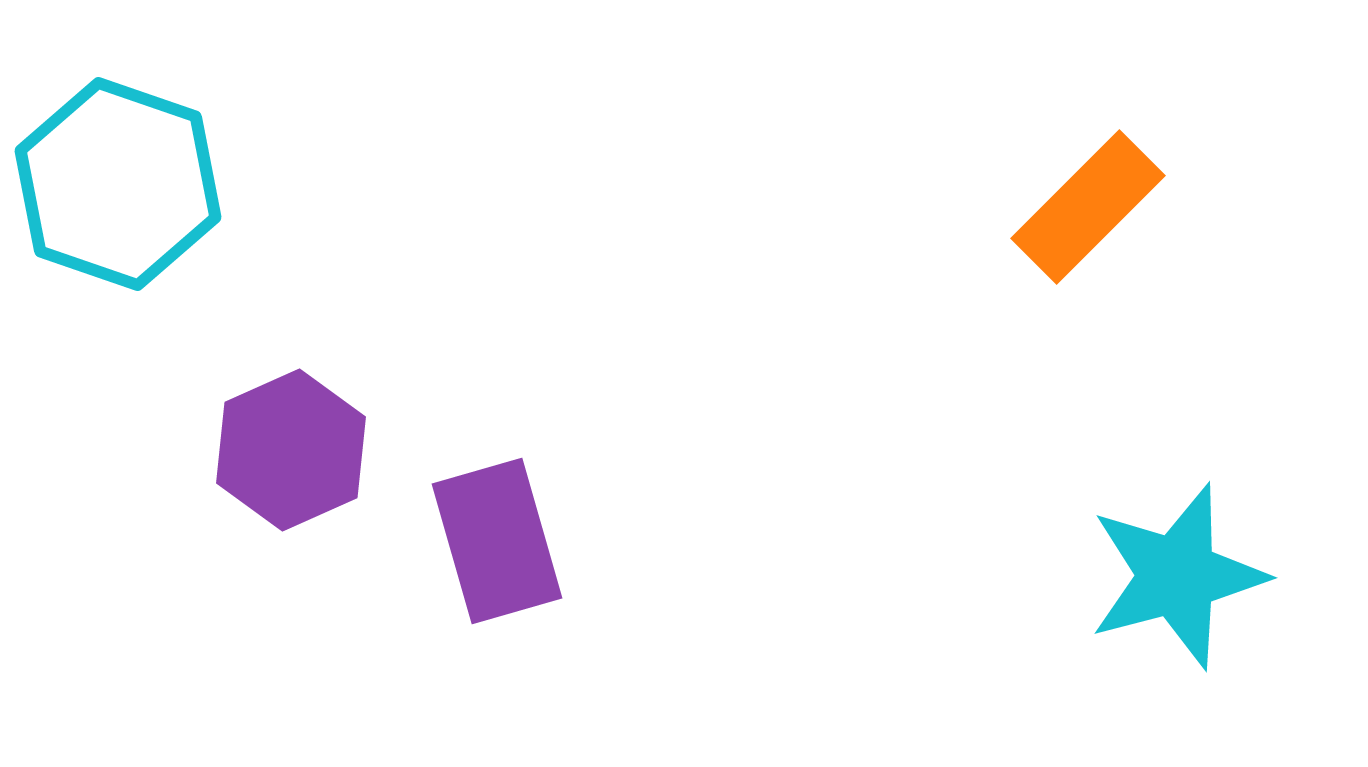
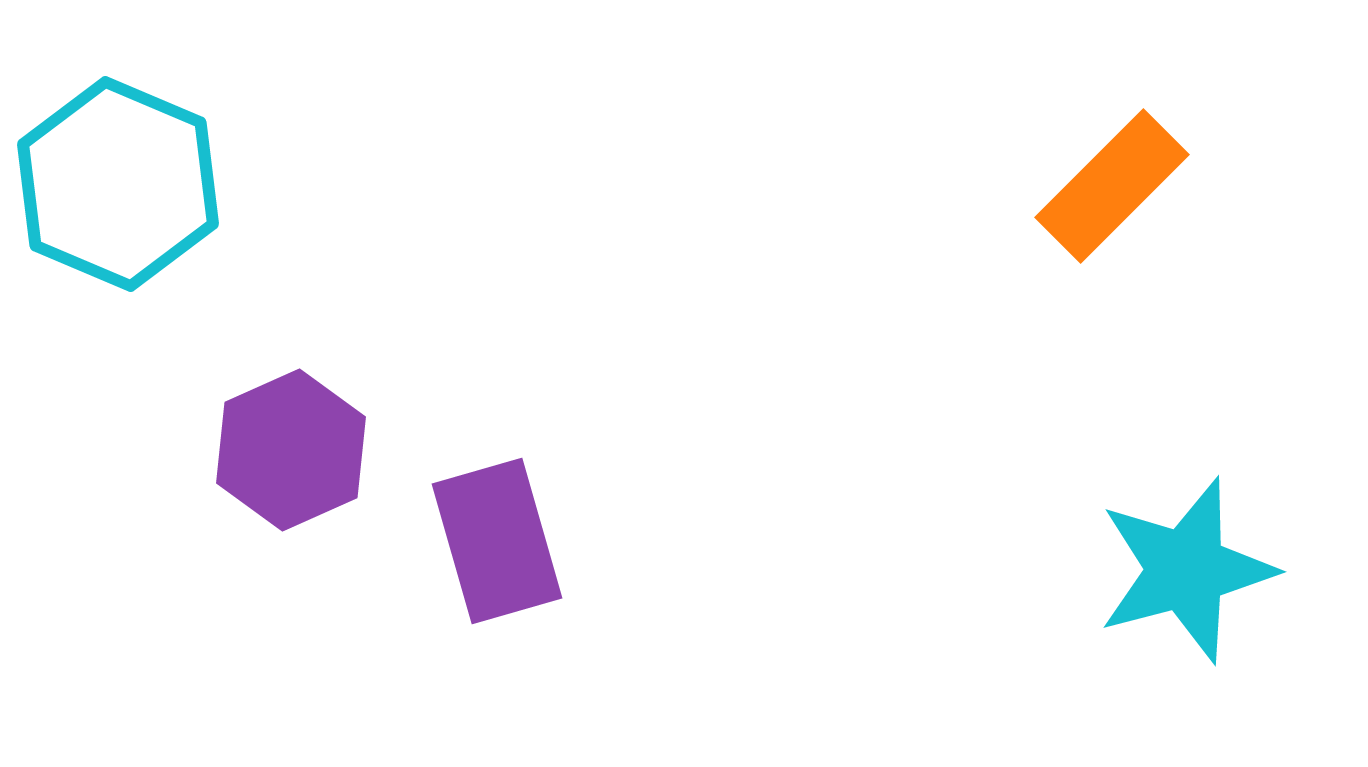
cyan hexagon: rotated 4 degrees clockwise
orange rectangle: moved 24 px right, 21 px up
cyan star: moved 9 px right, 6 px up
